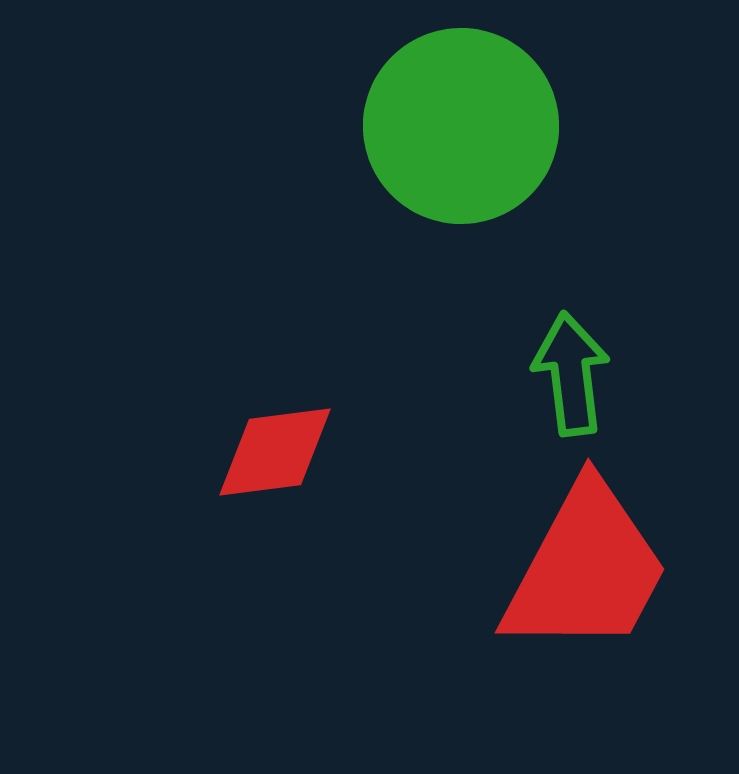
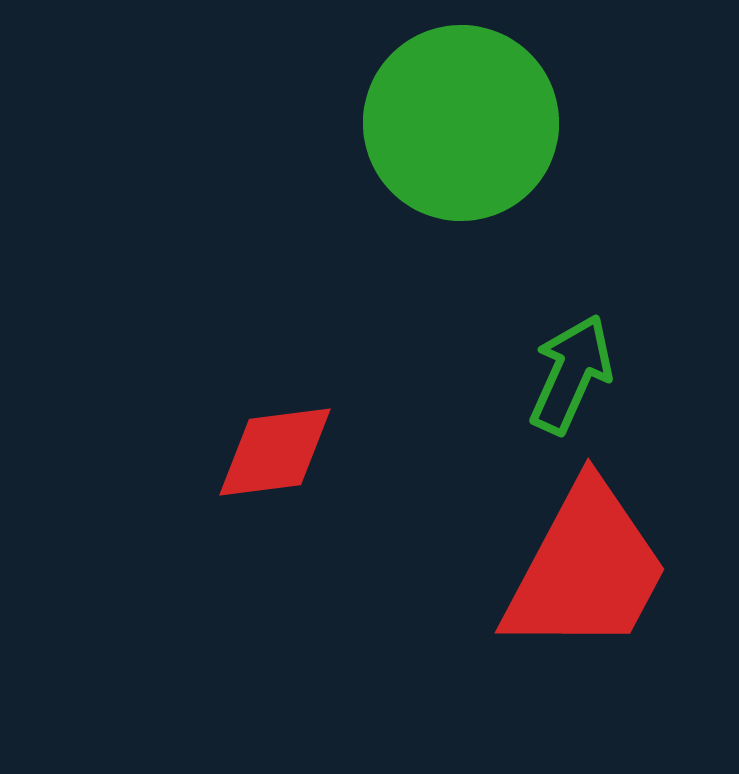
green circle: moved 3 px up
green arrow: rotated 31 degrees clockwise
